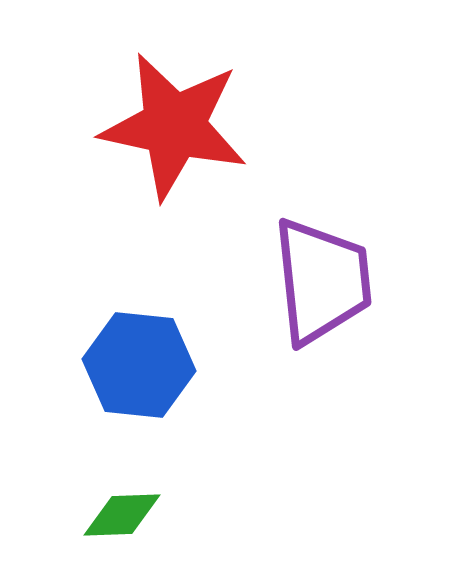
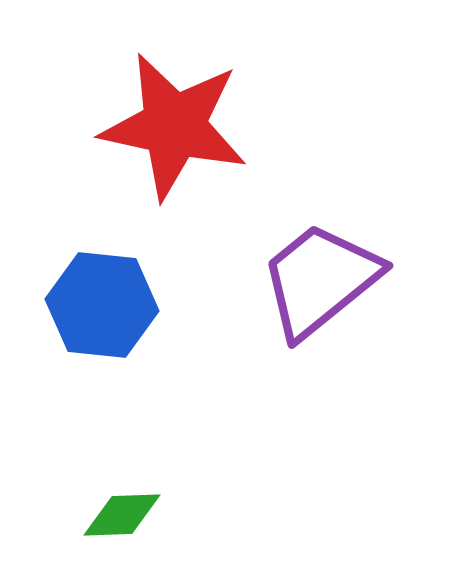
purple trapezoid: moved 2 px left, 1 px up; rotated 123 degrees counterclockwise
blue hexagon: moved 37 px left, 60 px up
